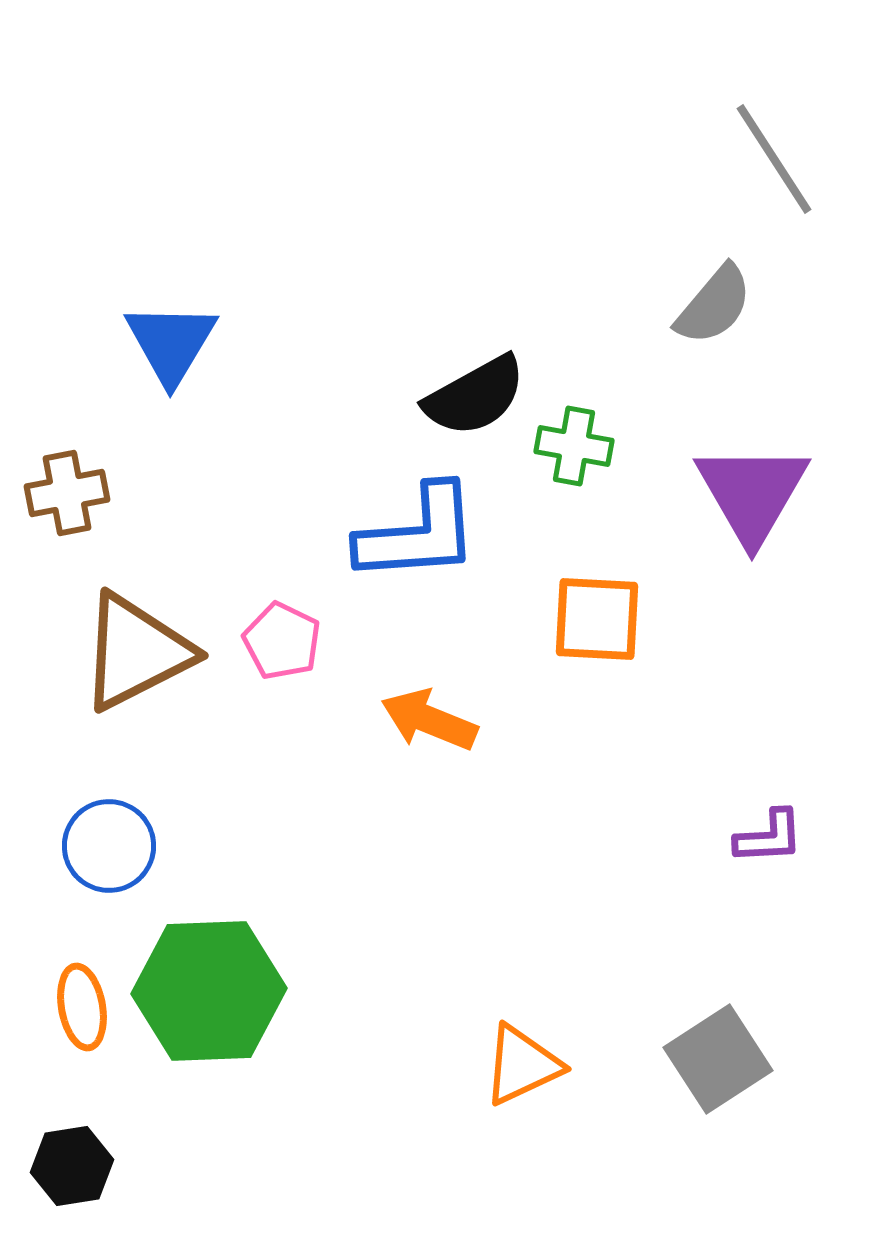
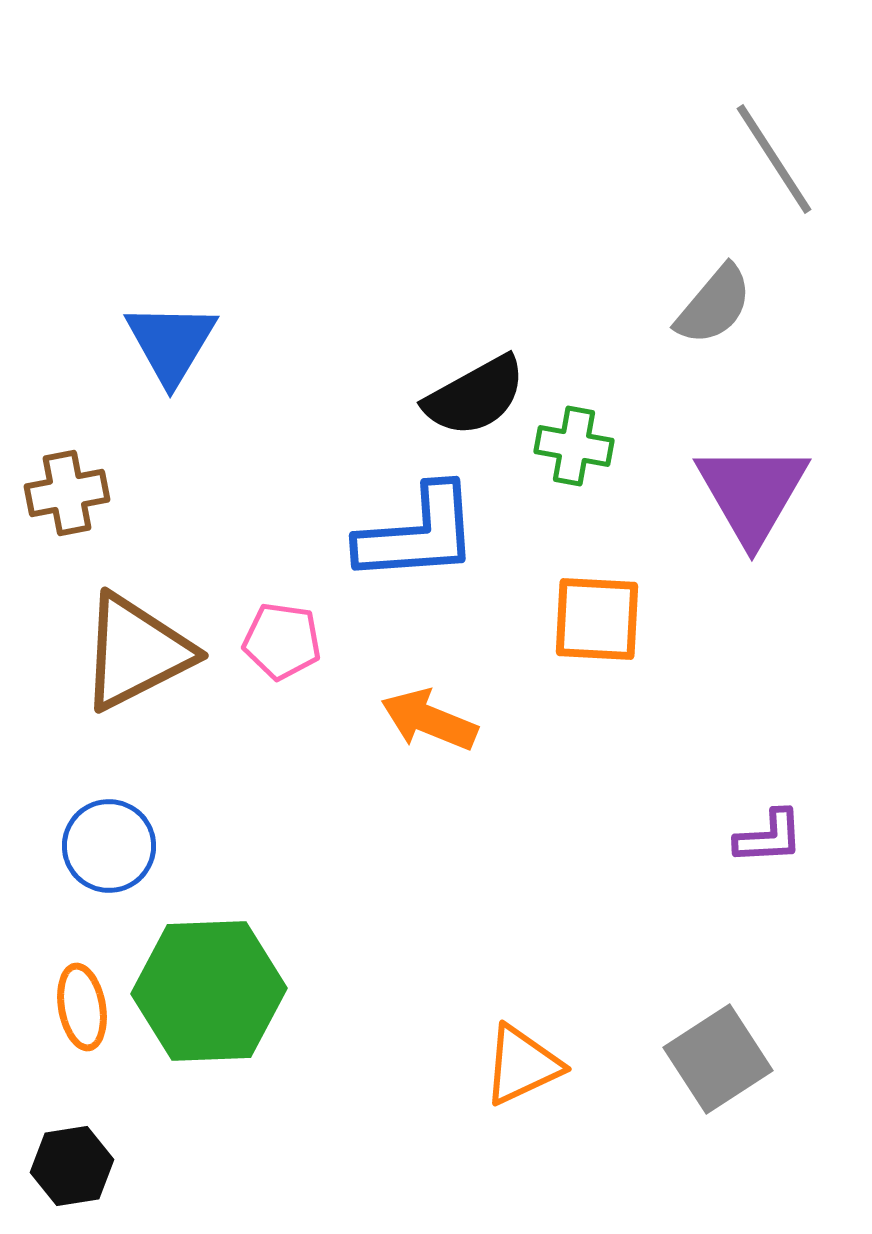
pink pentagon: rotated 18 degrees counterclockwise
